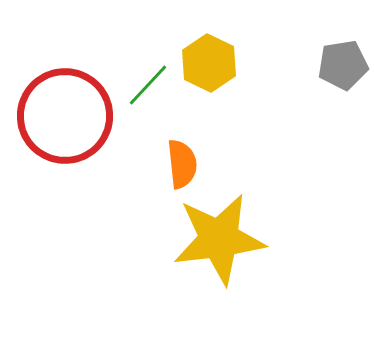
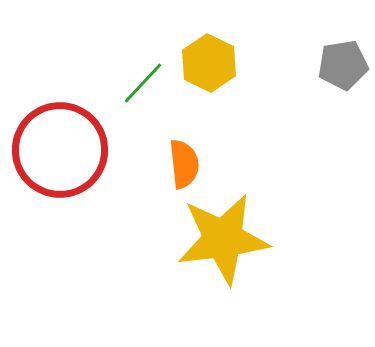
green line: moved 5 px left, 2 px up
red circle: moved 5 px left, 34 px down
orange semicircle: moved 2 px right
yellow star: moved 4 px right
